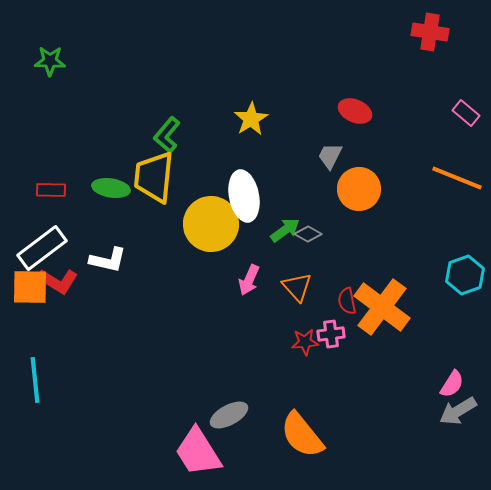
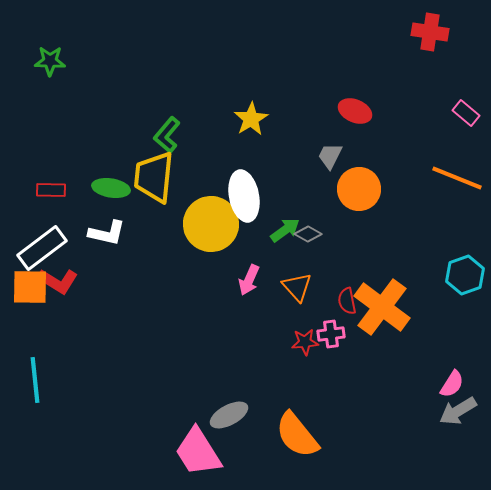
white L-shape: moved 1 px left, 27 px up
orange semicircle: moved 5 px left
